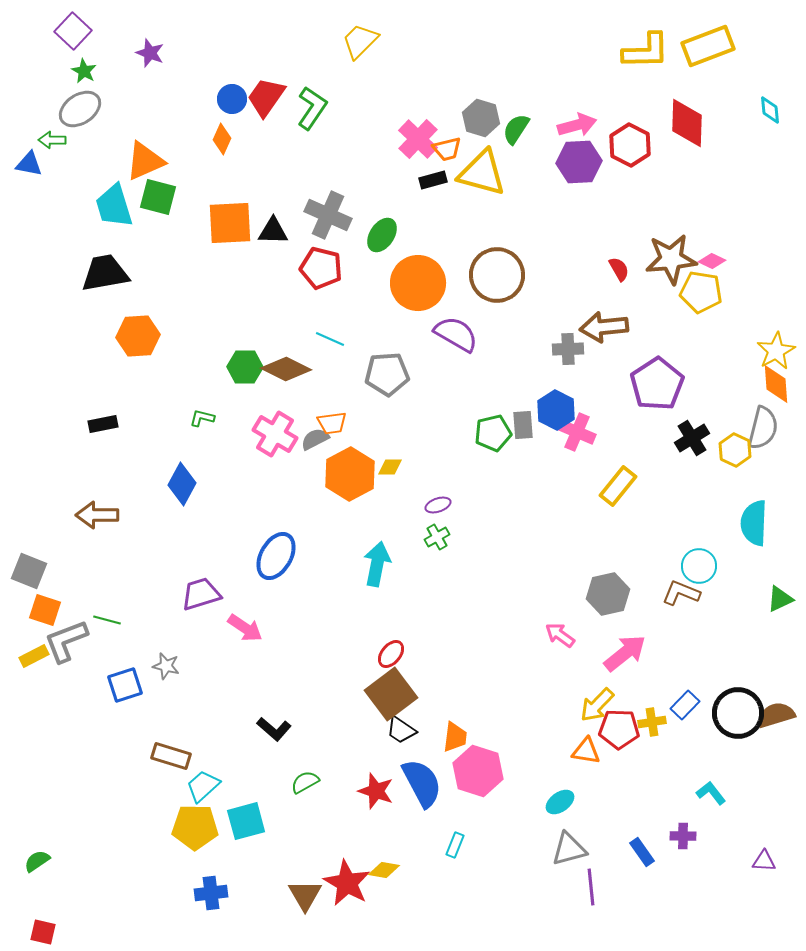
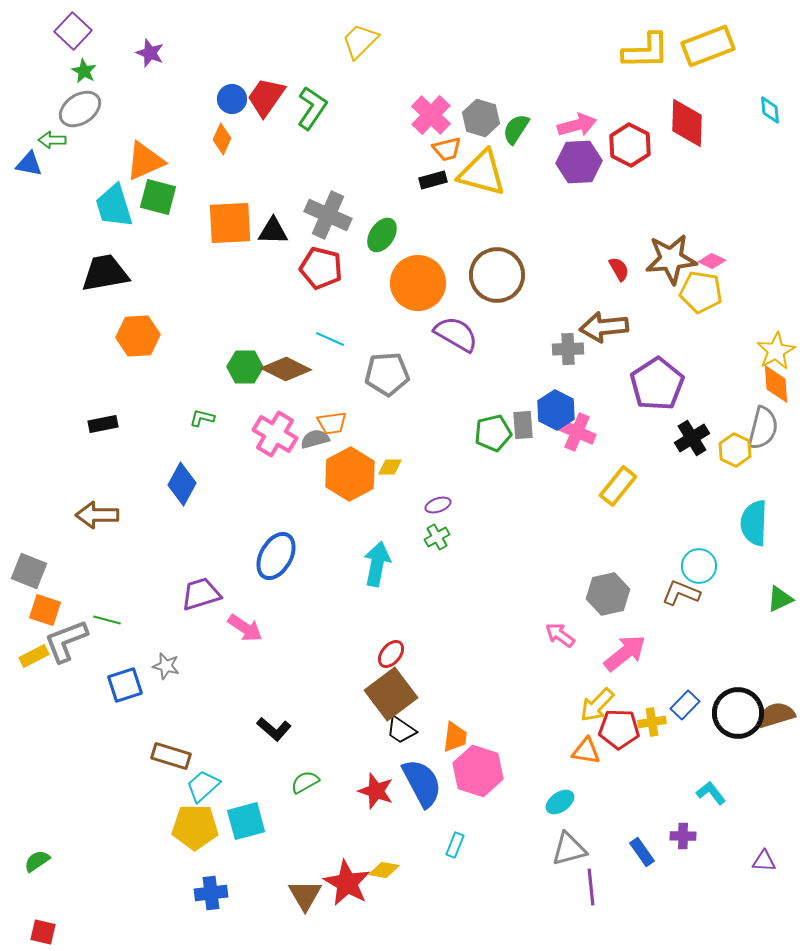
pink cross at (418, 139): moved 13 px right, 24 px up
gray semicircle at (315, 439): rotated 12 degrees clockwise
